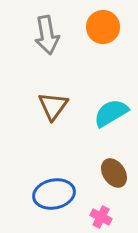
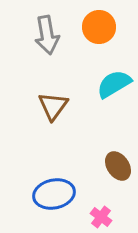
orange circle: moved 4 px left
cyan semicircle: moved 3 px right, 29 px up
brown ellipse: moved 4 px right, 7 px up
pink cross: rotated 10 degrees clockwise
